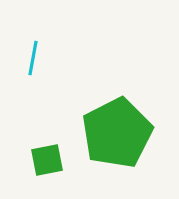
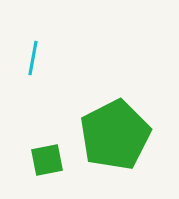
green pentagon: moved 2 px left, 2 px down
